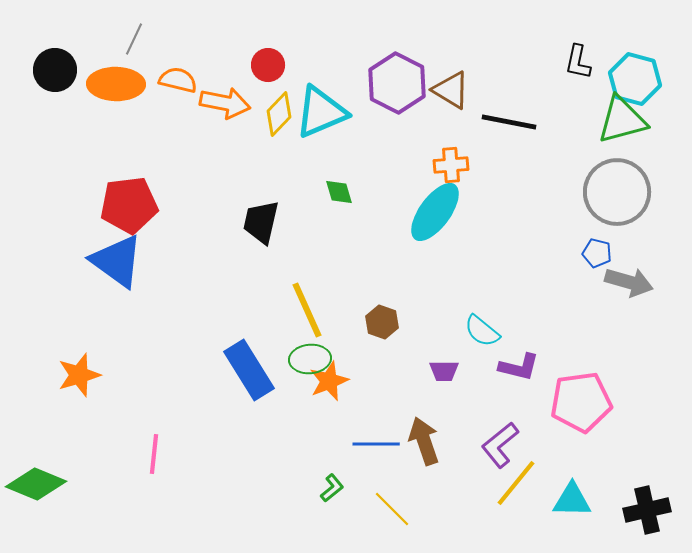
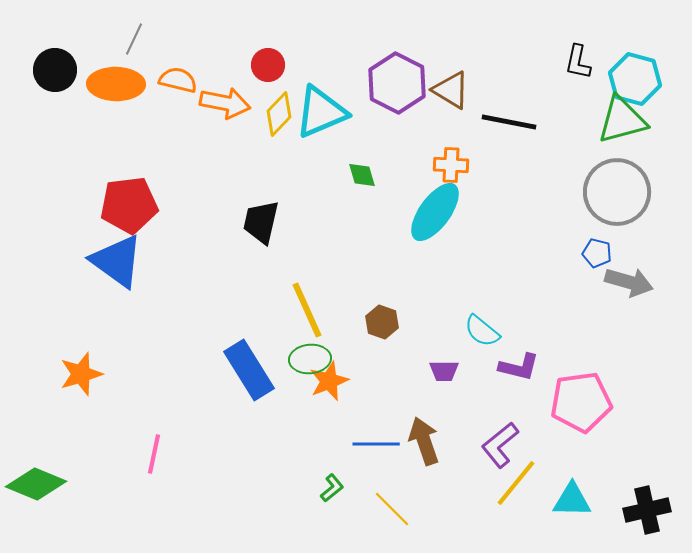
orange cross at (451, 165): rotated 8 degrees clockwise
green diamond at (339, 192): moved 23 px right, 17 px up
orange star at (79, 375): moved 2 px right, 1 px up
pink line at (154, 454): rotated 6 degrees clockwise
